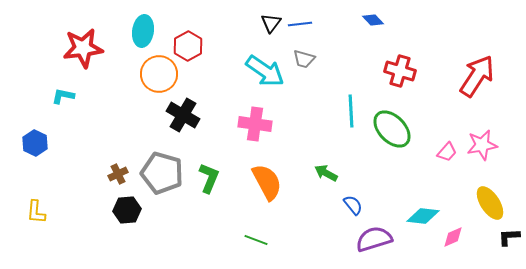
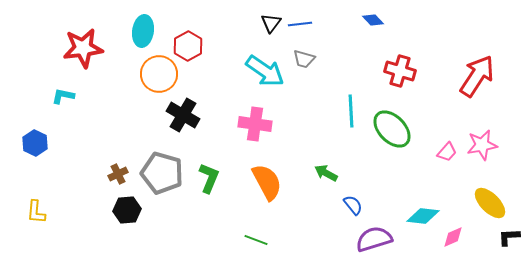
yellow ellipse: rotated 12 degrees counterclockwise
